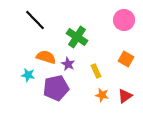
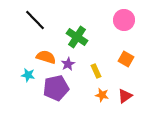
purple star: rotated 16 degrees clockwise
